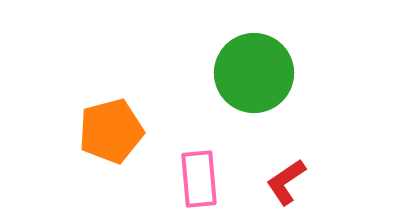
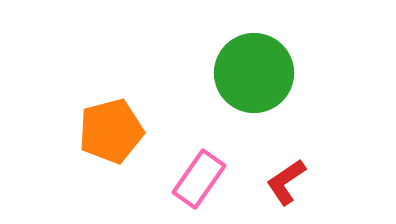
pink rectangle: rotated 40 degrees clockwise
